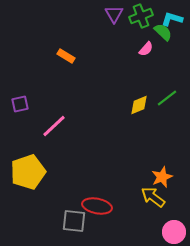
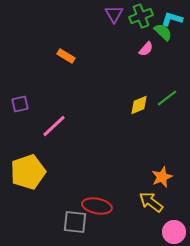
yellow arrow: moved 2 px left, 5 px down
gray square: moved 1 px right, 1 px down
